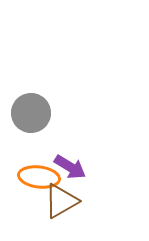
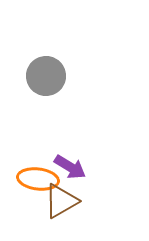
gray circle: moved 15 px right, 37 px up
orange ellipse: moved 1 px left, 2 px down
